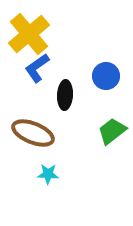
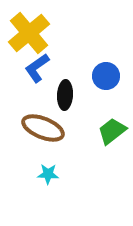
yellow cross: moved 1 px up
brown ellipse: moved 10 px right, 5 px up
